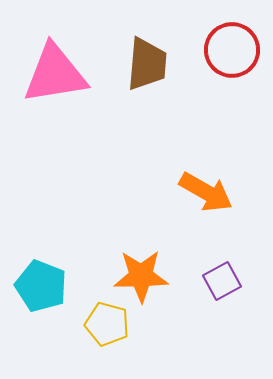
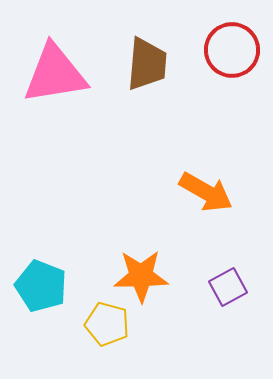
purple square: moved 6 px right, 6 px down
